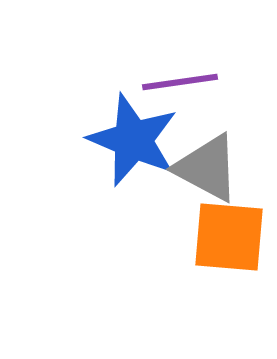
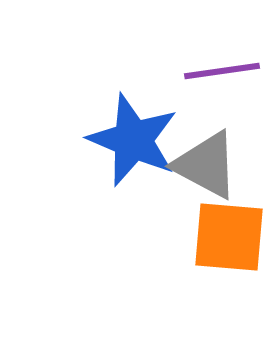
purple line: moved 42 px right, 11 px up
gray triangle: moved 1 px left, 3 px up
